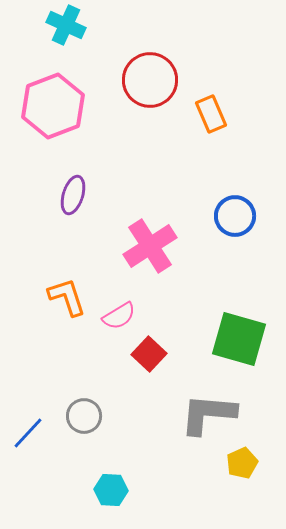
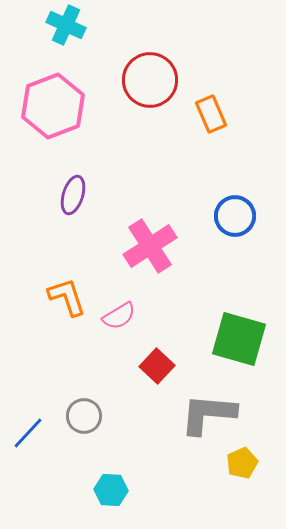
red square: moved 8 px right, 12 px down
